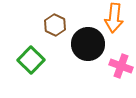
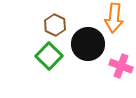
green square: moved 18 px right, 4 px up
